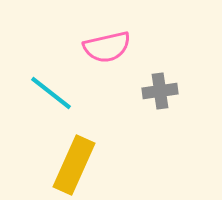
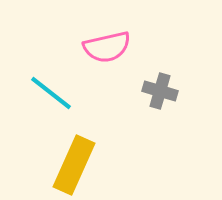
gray cross: rotated 24 degrees clockwise
